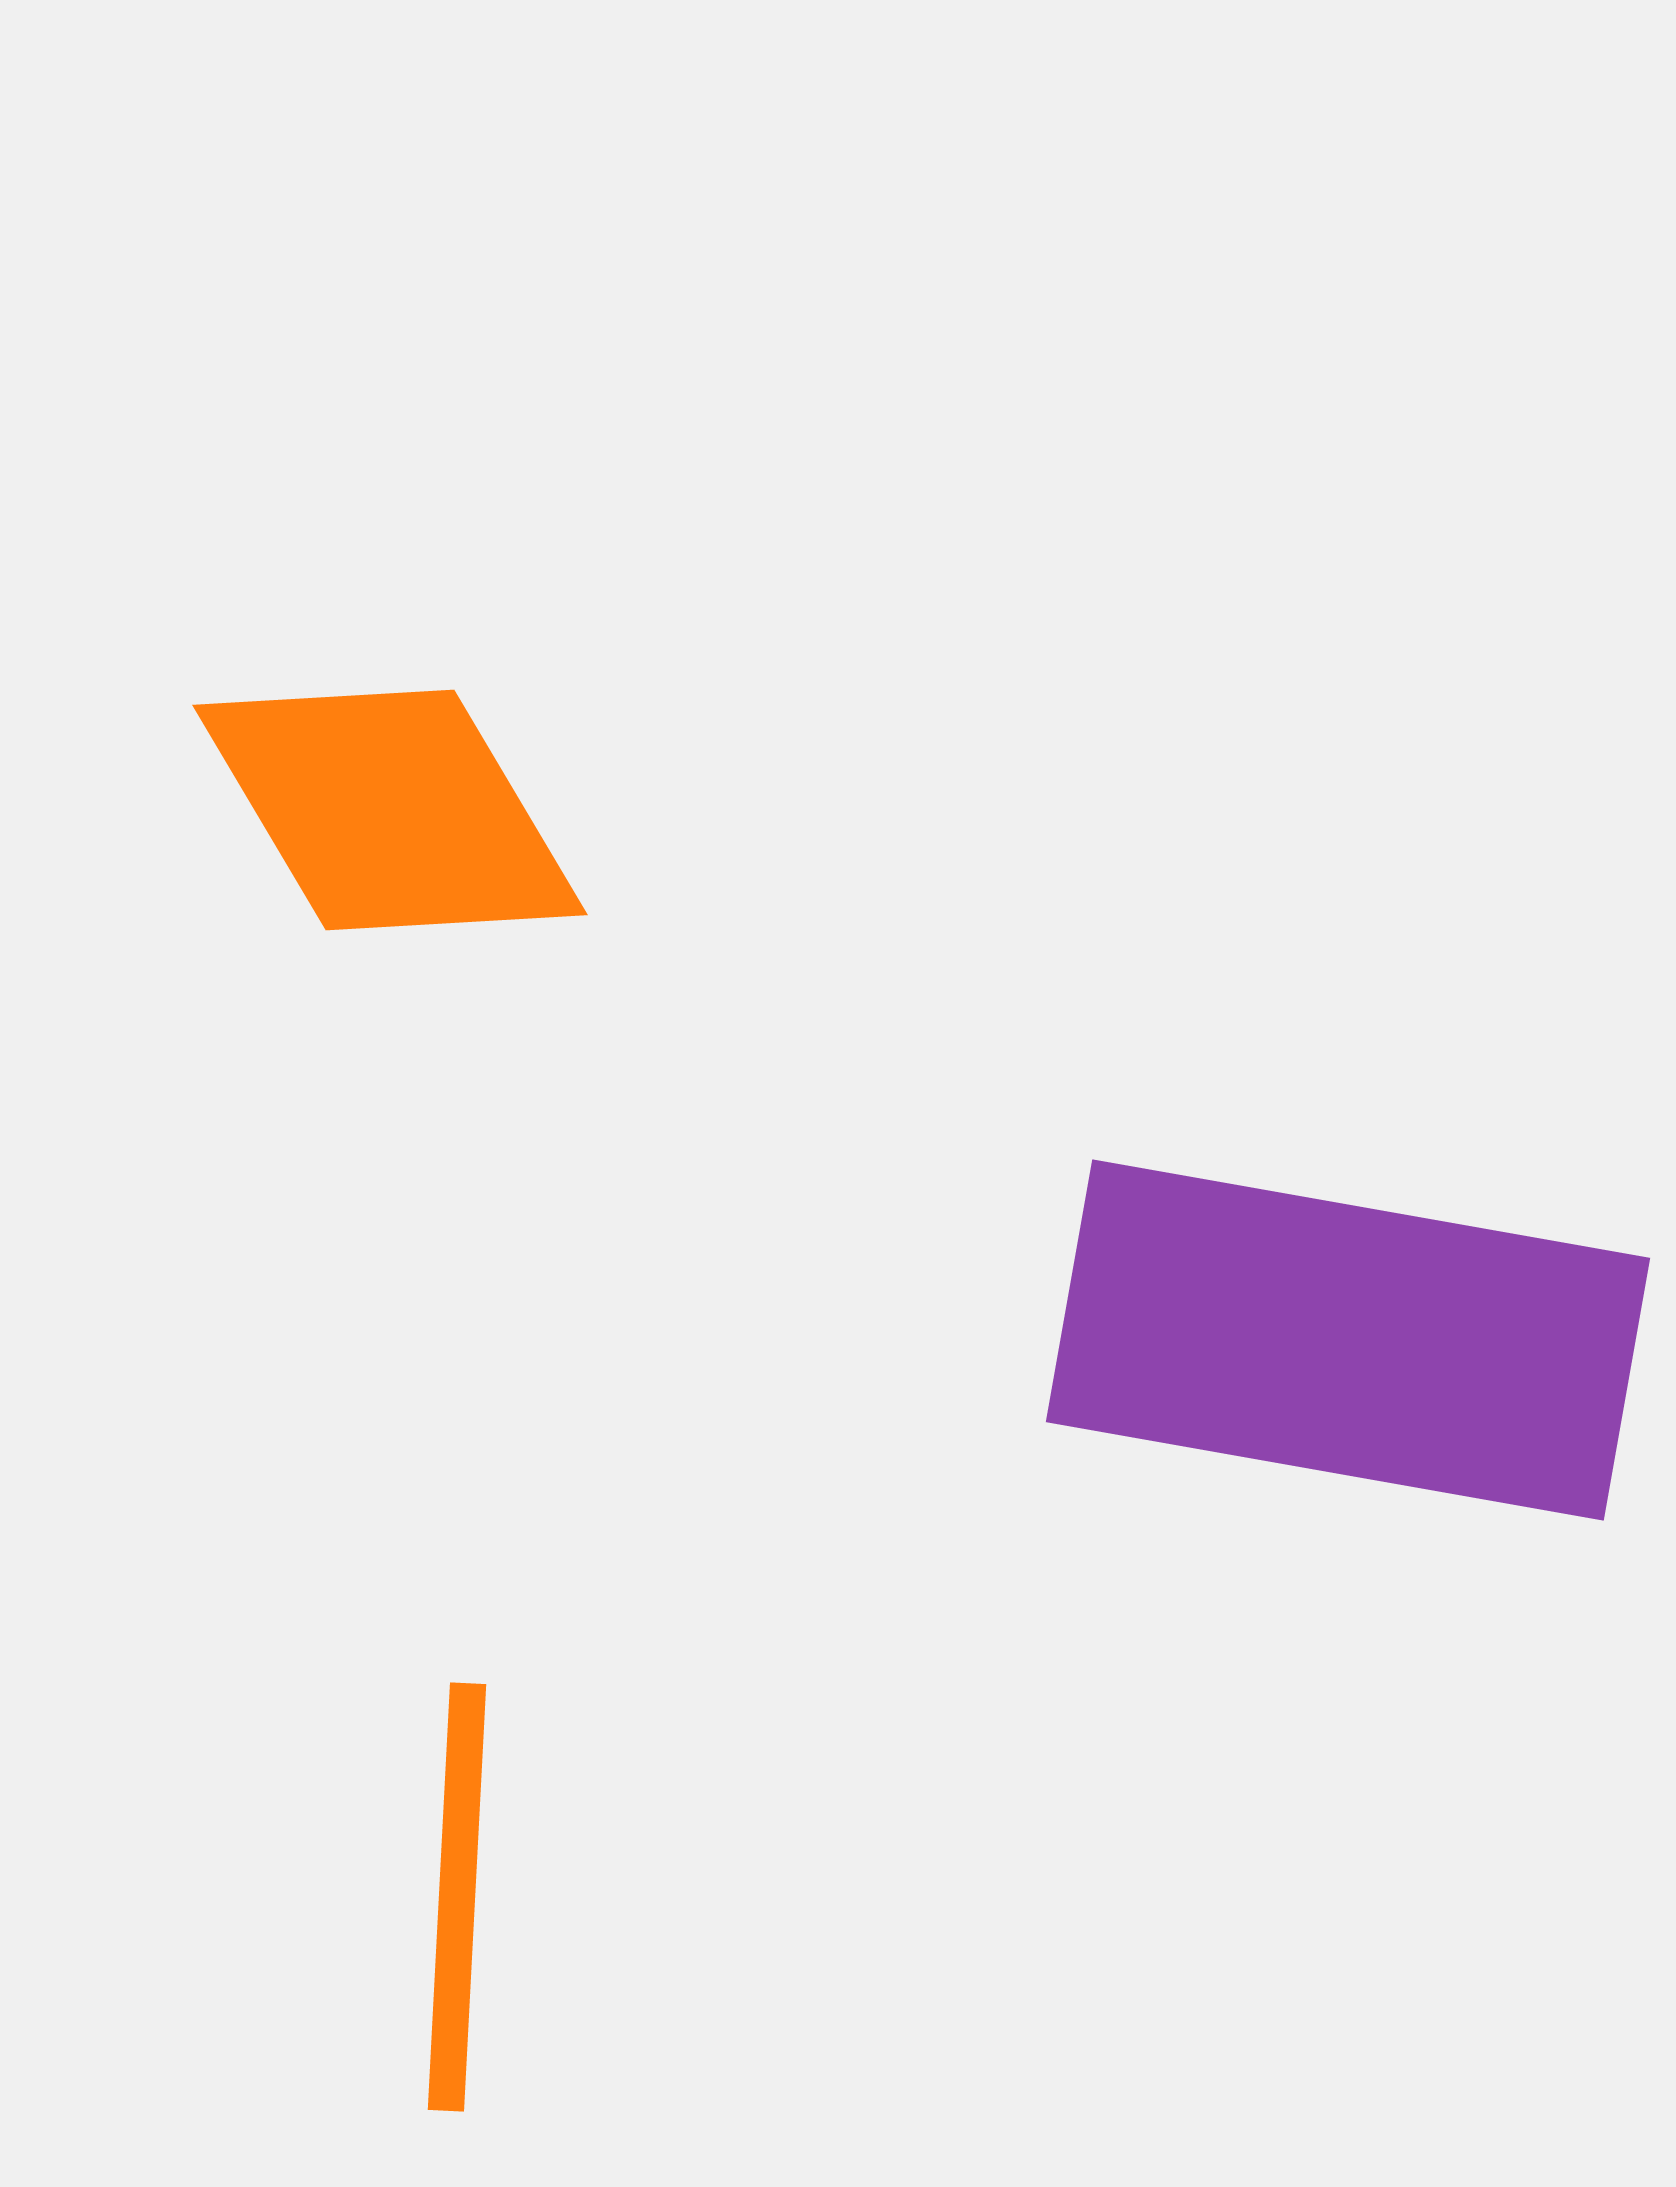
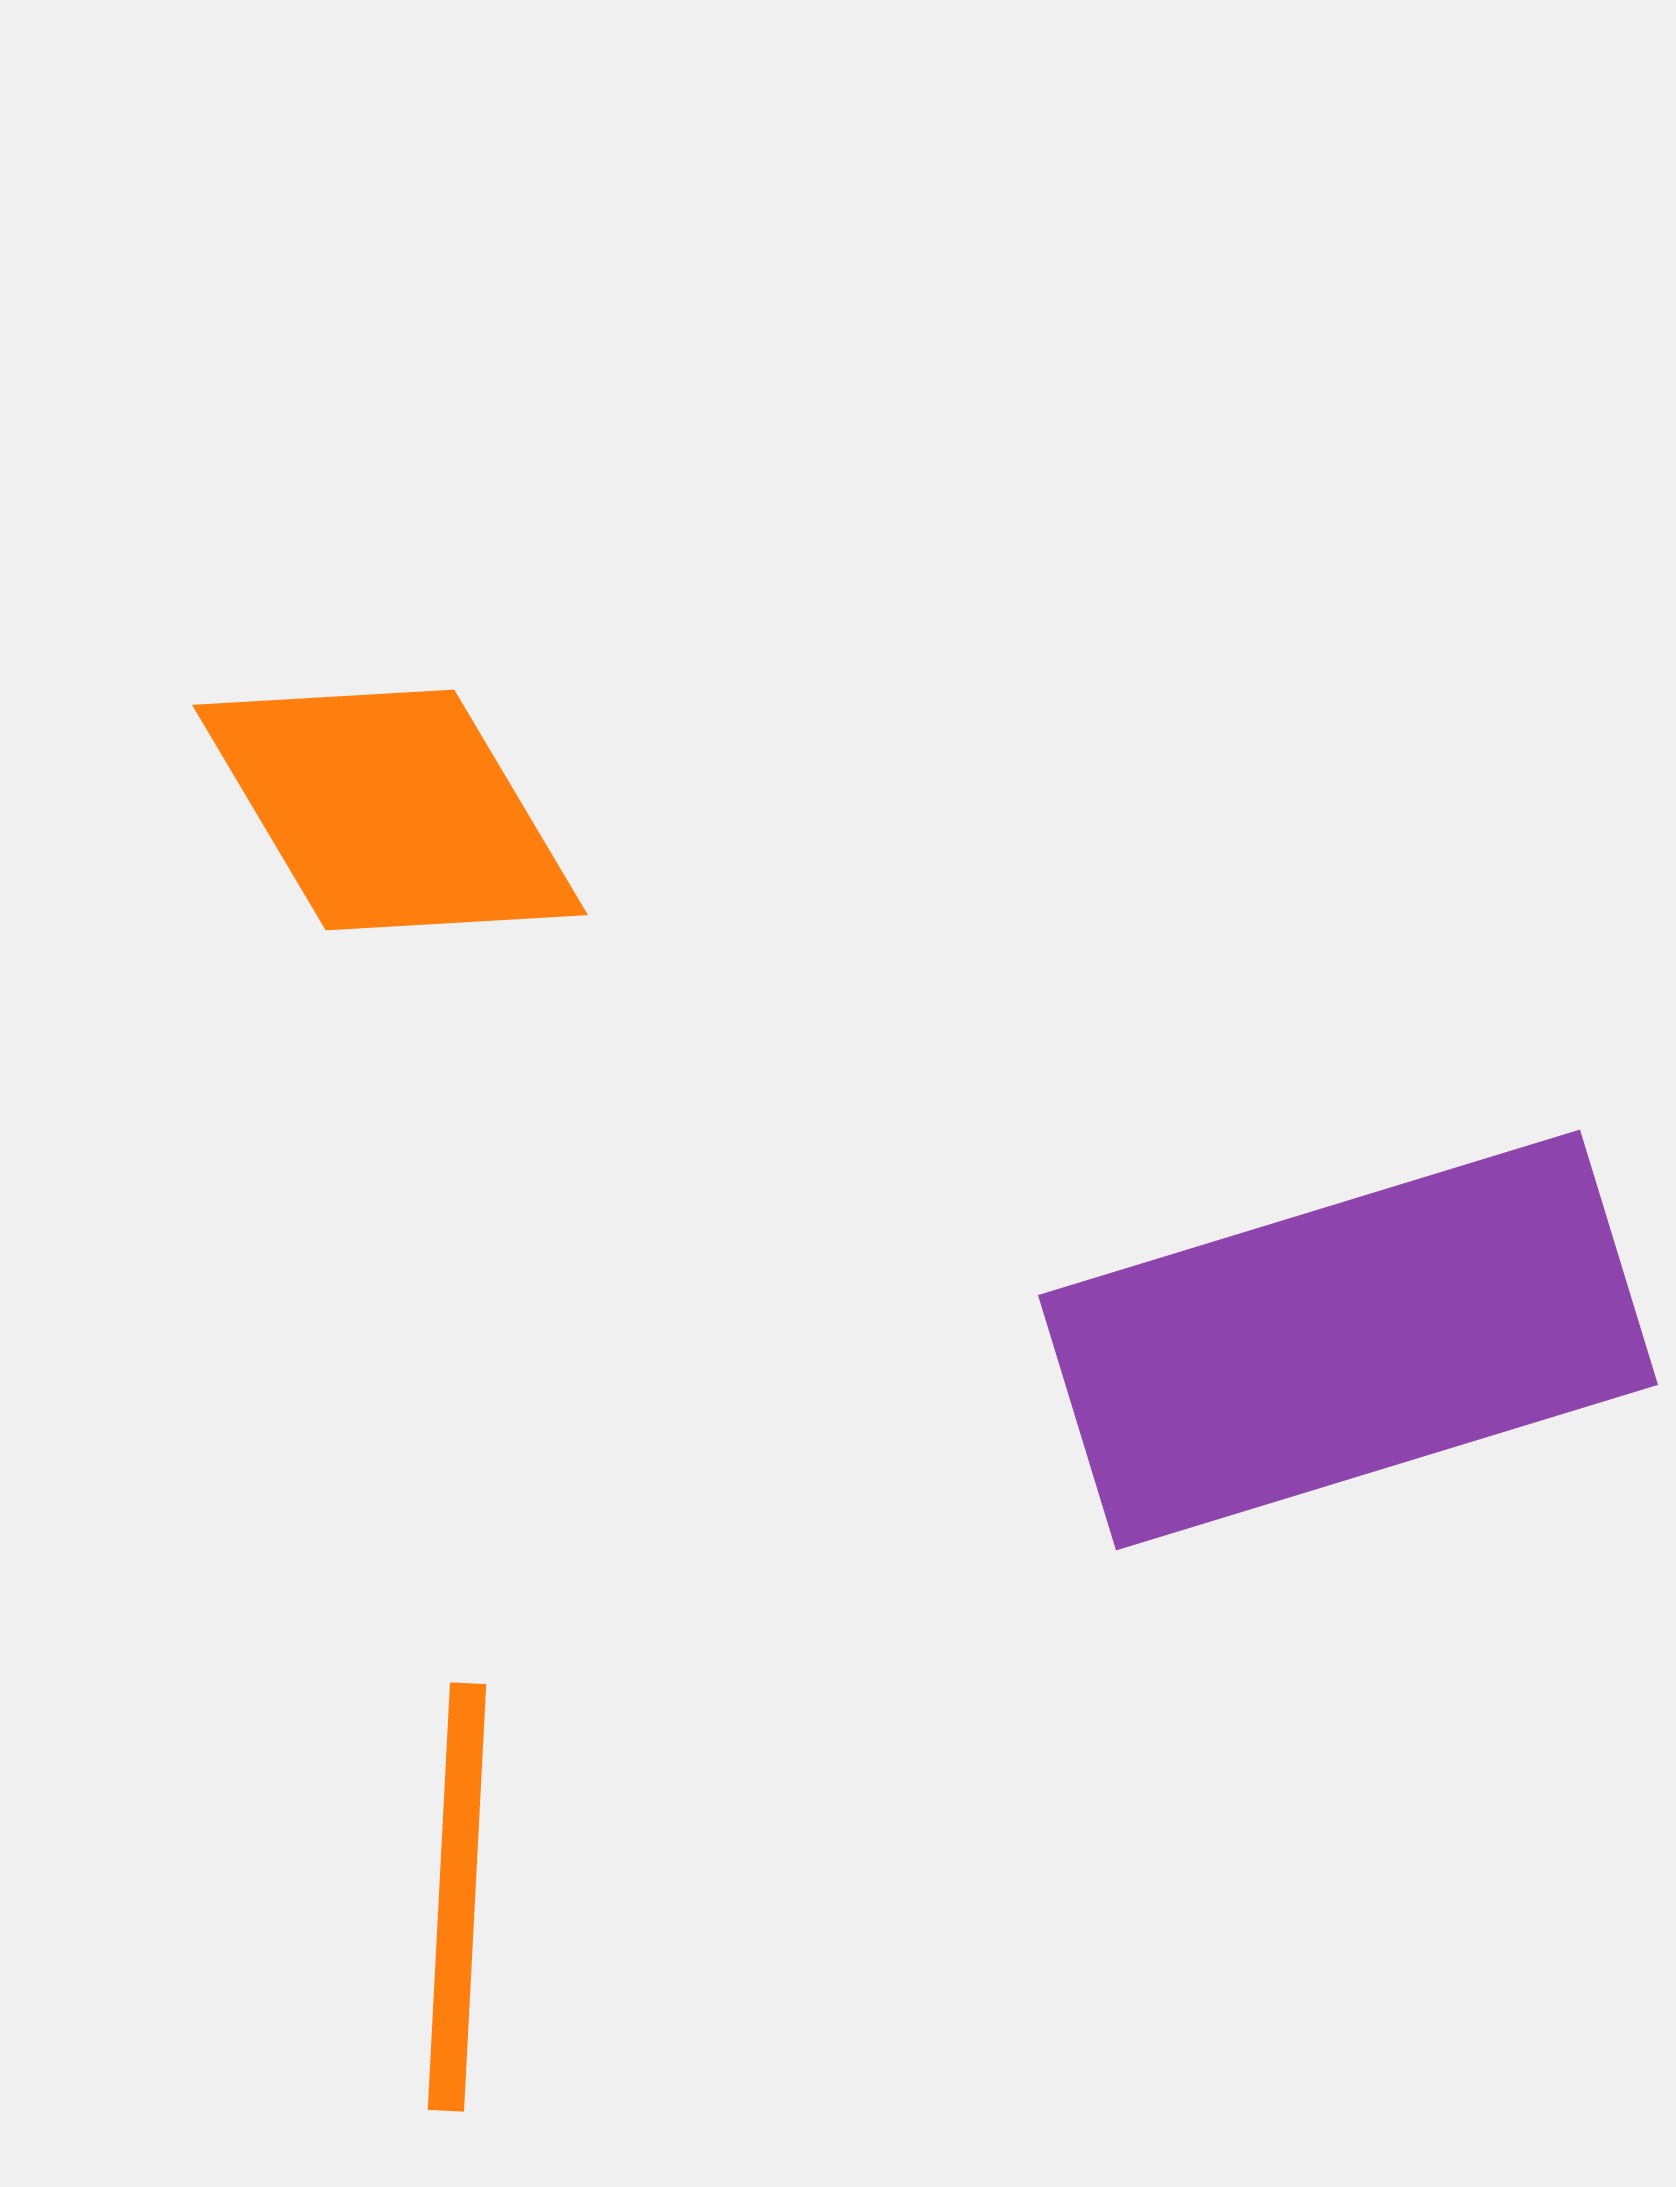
purple rectangle: rotated 27 degrees counterclockwise
